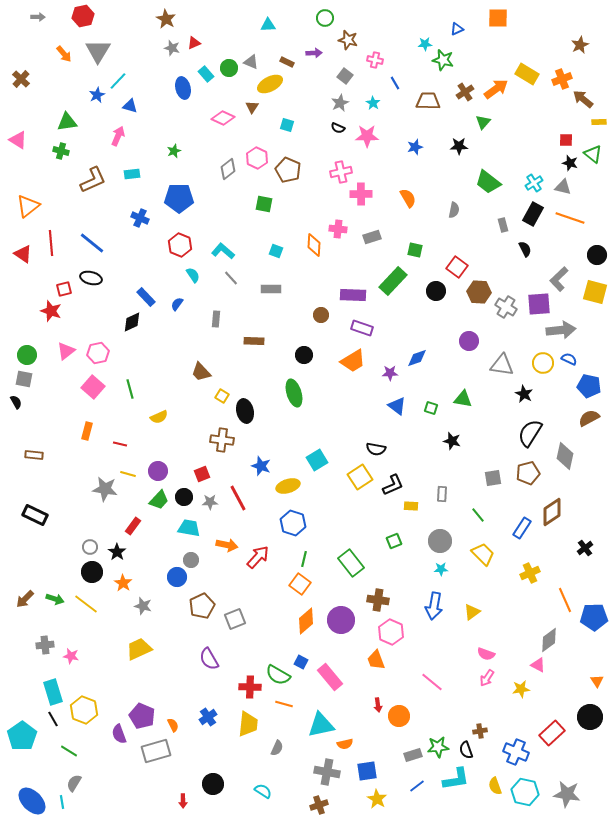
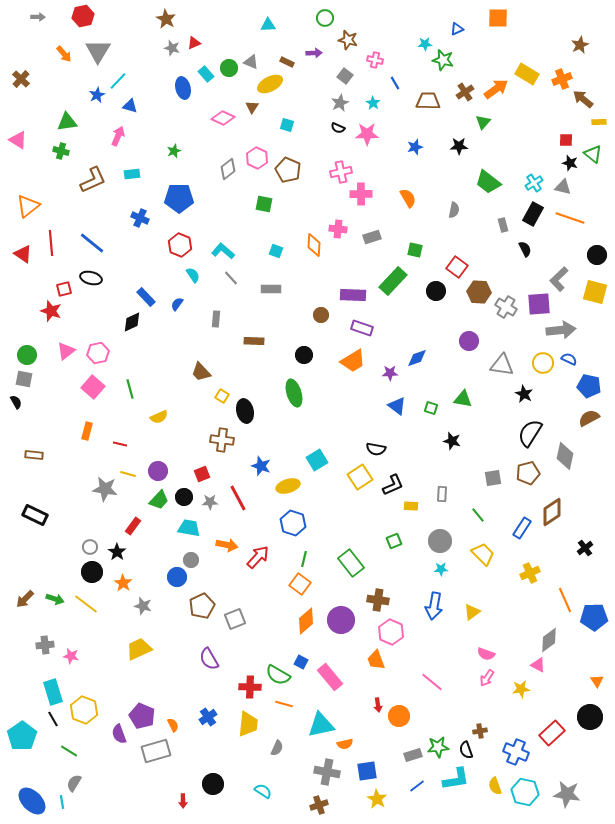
pink star at (367, 136): moved 2 px up
